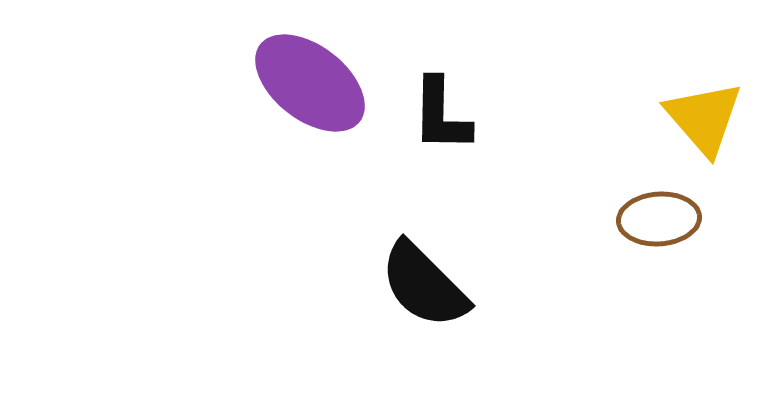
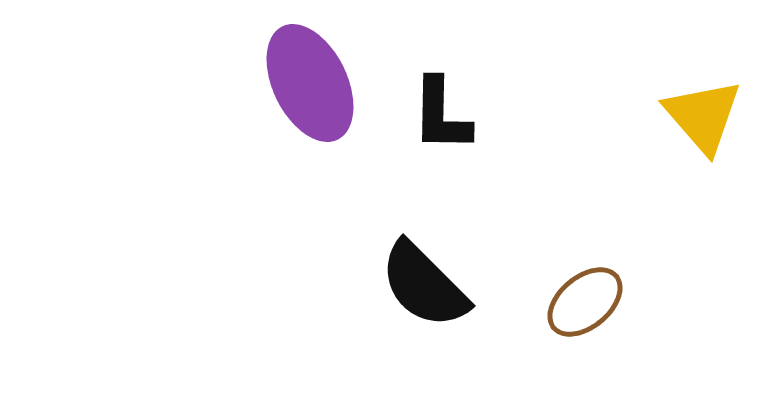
purple ellipse: rotated 26 degrees clockwise
yellow triangle: moved 1 px left, 2 px up
brown ellipse: moved 74 px left, 83 px down; rotated 36 degrees counterclockwise
